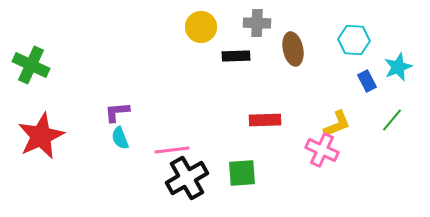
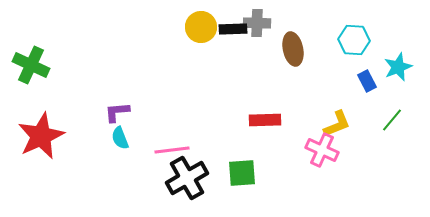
black rectangle: moved 3 px left, 27 px up
